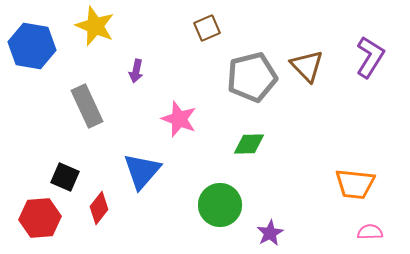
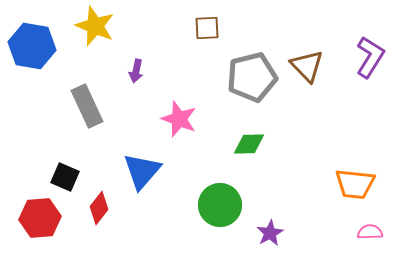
brown square: rotated 20 degrees clockwise
